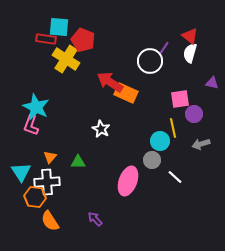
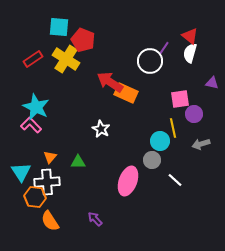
red rectangle: moved 13 px left, 20 px down; rotated 42 degrees counterclockwise
pink L-shape: rotated 115 degrees clockwise
white line: moved 3 px down
